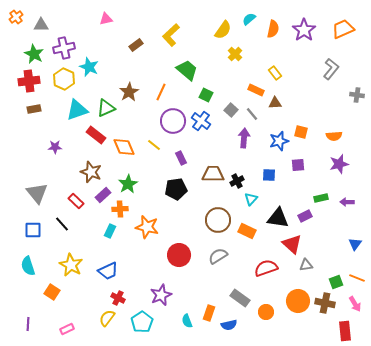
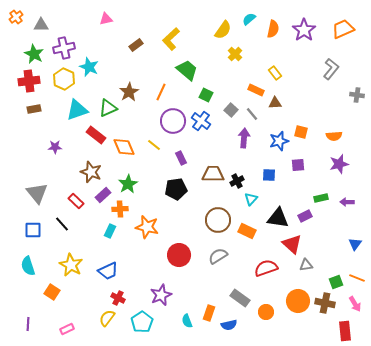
yellow L-shape at (171, 35): moved 4 px down
green triangle at (106, 108): moved 2 px right
